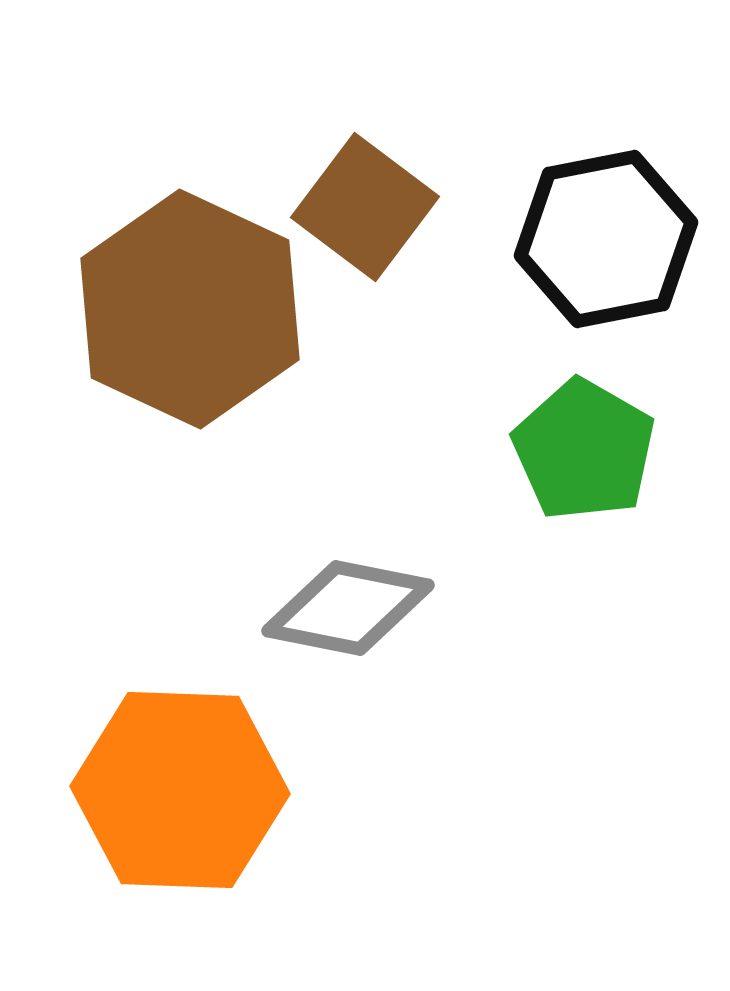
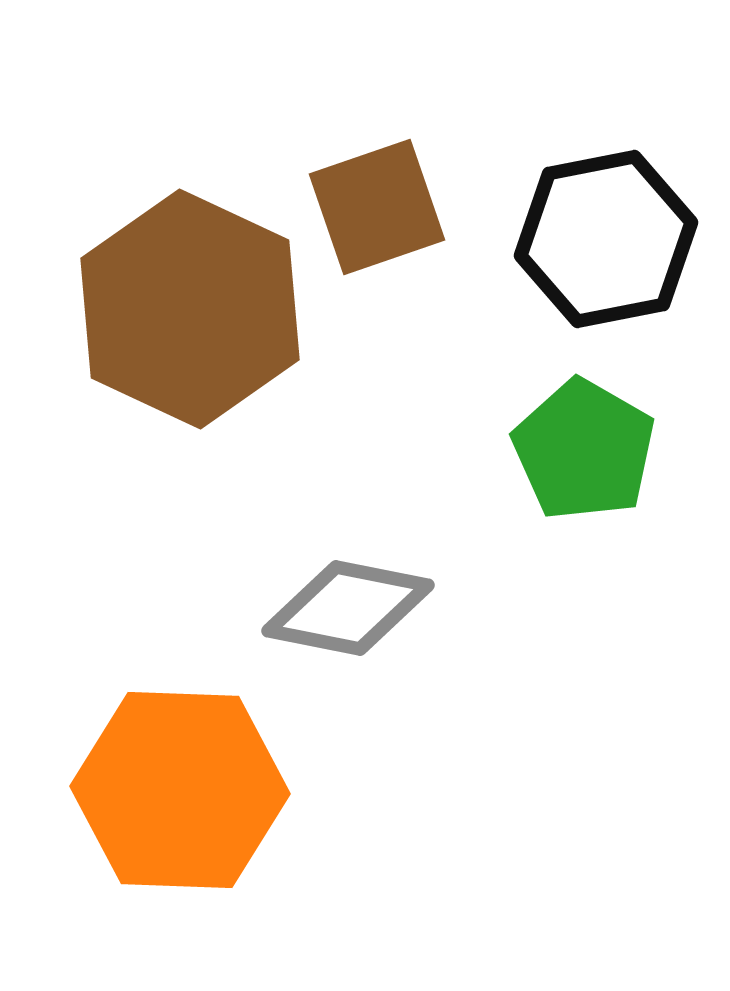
brown square: moved 12 px right; rotated 34 degrees clockwise
